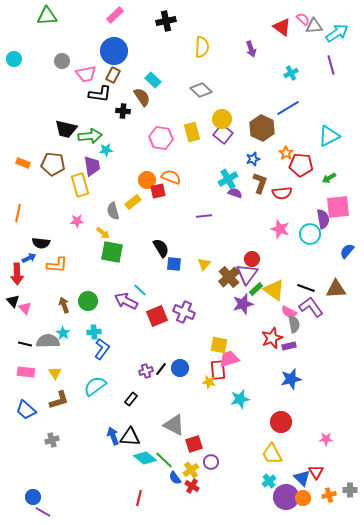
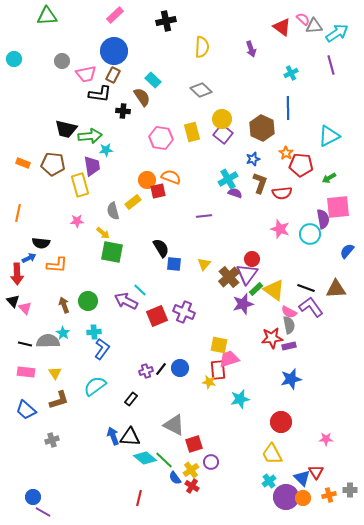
blue line at (288, 108): rotated 60 degrees counterclockwise
gray semicircle at (294, 324): moved 5 px left, 1 px down
red star at (272, 338): rotated 15 degrees clockwise
